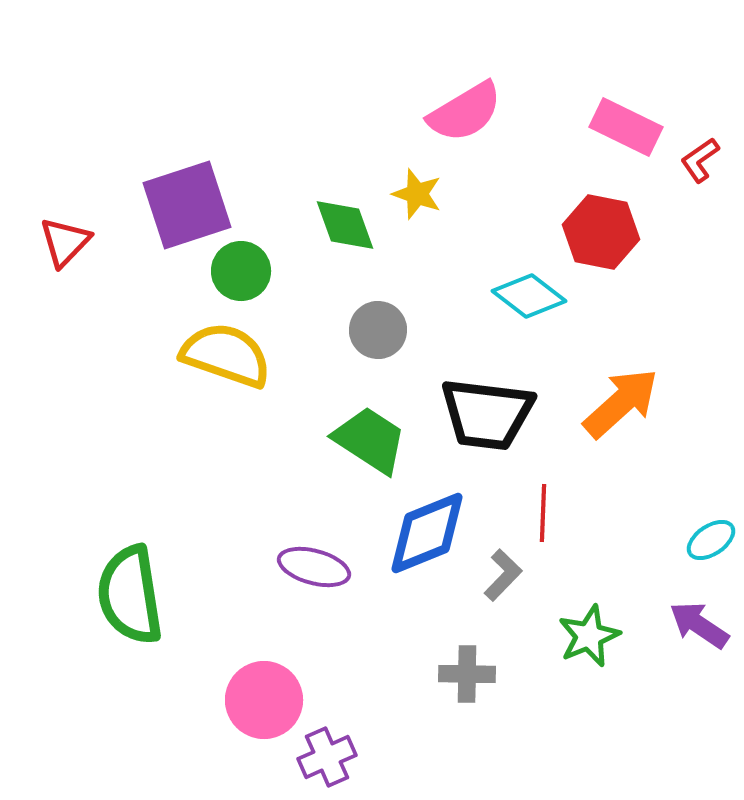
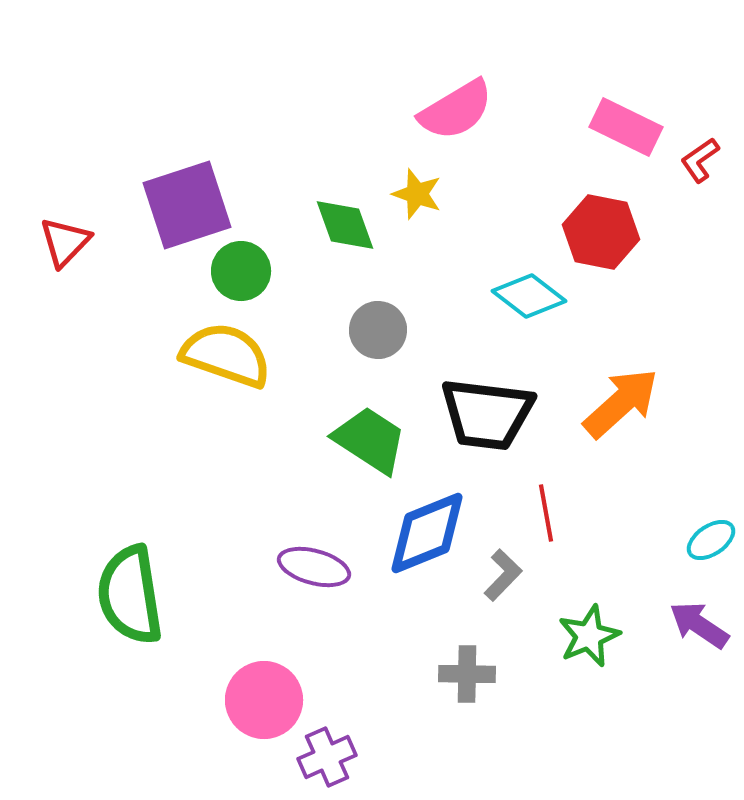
pink semicircle: moved 9 px left, 2 px up
red line: moved 3 px right; rotated 12 degrees counterclockwise
